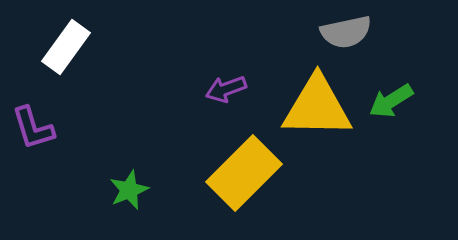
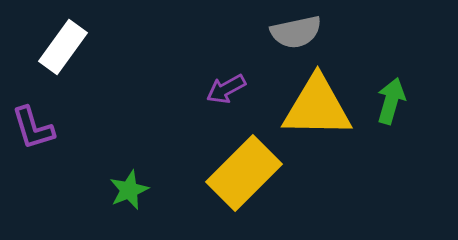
gray semicircle: moved 50 px left
white rectangle: moved 3 px left
purple arrow: rotated 9 degrees counterclockwise
green arrow: rotated 138 degrees clockwise
